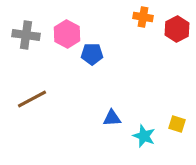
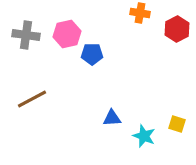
orange cross: moved 3 px left, 4 px up
pink hexagon: rotated 20 degrees clockwise
